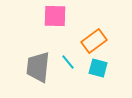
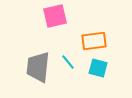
pink square: rotated 15 degrees counterclockwise
orange rectangle: rotated 30 degrees clockwise
